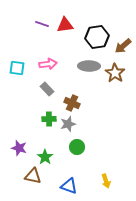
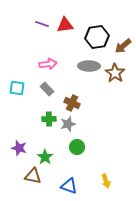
cyan square: moved 20 px down
